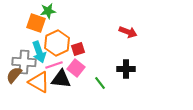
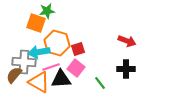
green star: moved 1 px left
red arrow: moved 1 px left, 9 px down
orange hexagon: rotated 20 degrees counterclockwise
cyan arrow: rotated 100 degrees clockwise
pink line: moved 3 px left, 2 px down
black triangle: rotated 10 degrees counterclockwise
